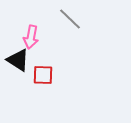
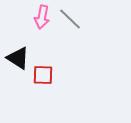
pink arrow: moved 11 px right, 20 px up
black triangle: moved 2 px up
